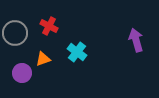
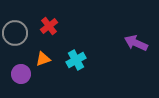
red cross: rotated 24 degrees clockwise
purple arrow: moved 3 px down; rotated 50 degrees counterclockwise
cyan cross: moved 1 px left, 8 px down; rotated 24 degrees clockwise
purple circle: moved 1 px left, 1 px down
